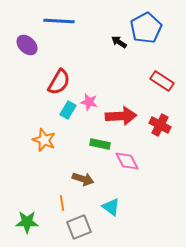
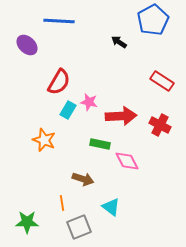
blue pentagon: moved 7 px right, 8 px up
